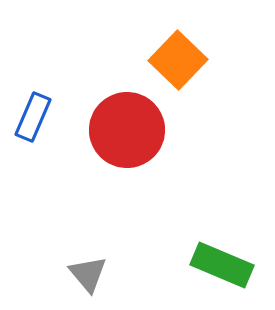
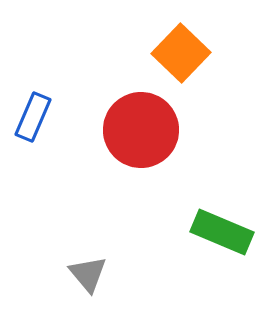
orange square: moved 3 px right, 7 px up
red circle: moved 14 px right
green rectangle: moved 33 px up
